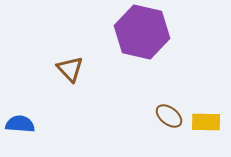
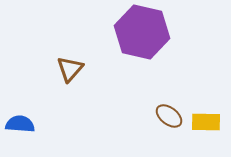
brown triangle: rotated 24 degrees clockwise
